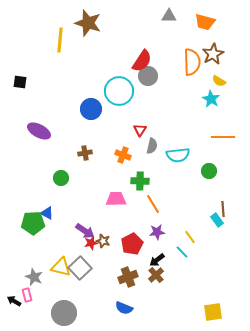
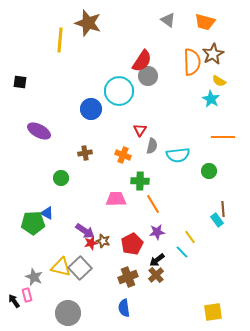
gray triangle at (169, 16): moved 1 px left, 4 px down; rotated 35 degrees clockwise
black arrow at (14, 301): rotated 24 degrees clockwise
blue semicircle at (124, 308): rotated 60 degrees clockwise
gray circle at (64, 313): moved 4 px right
